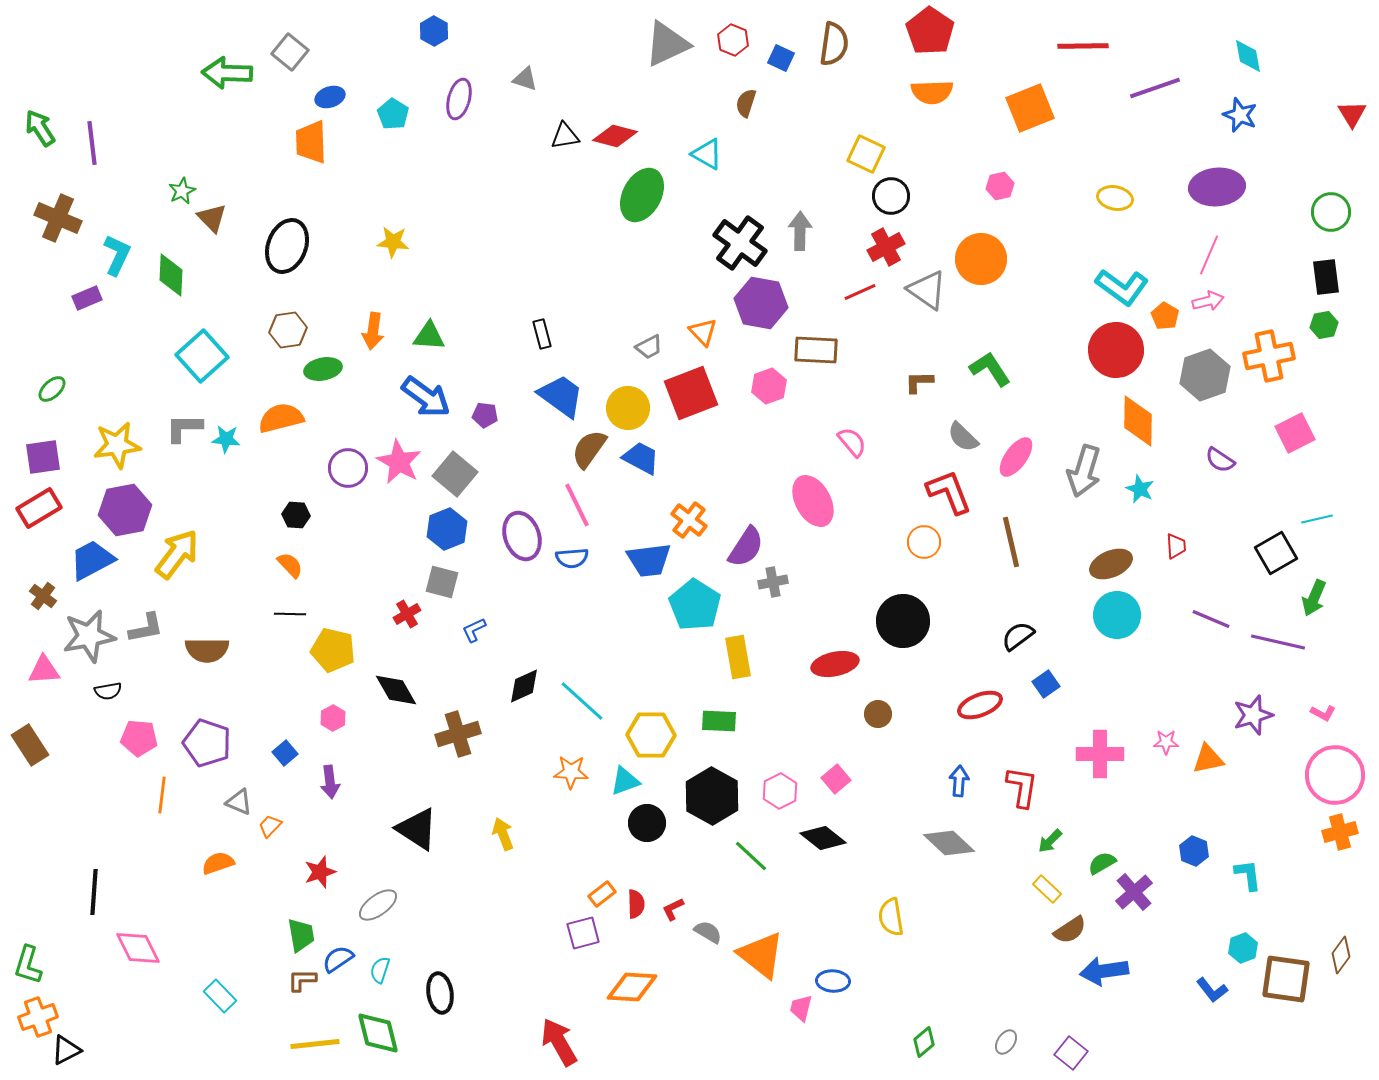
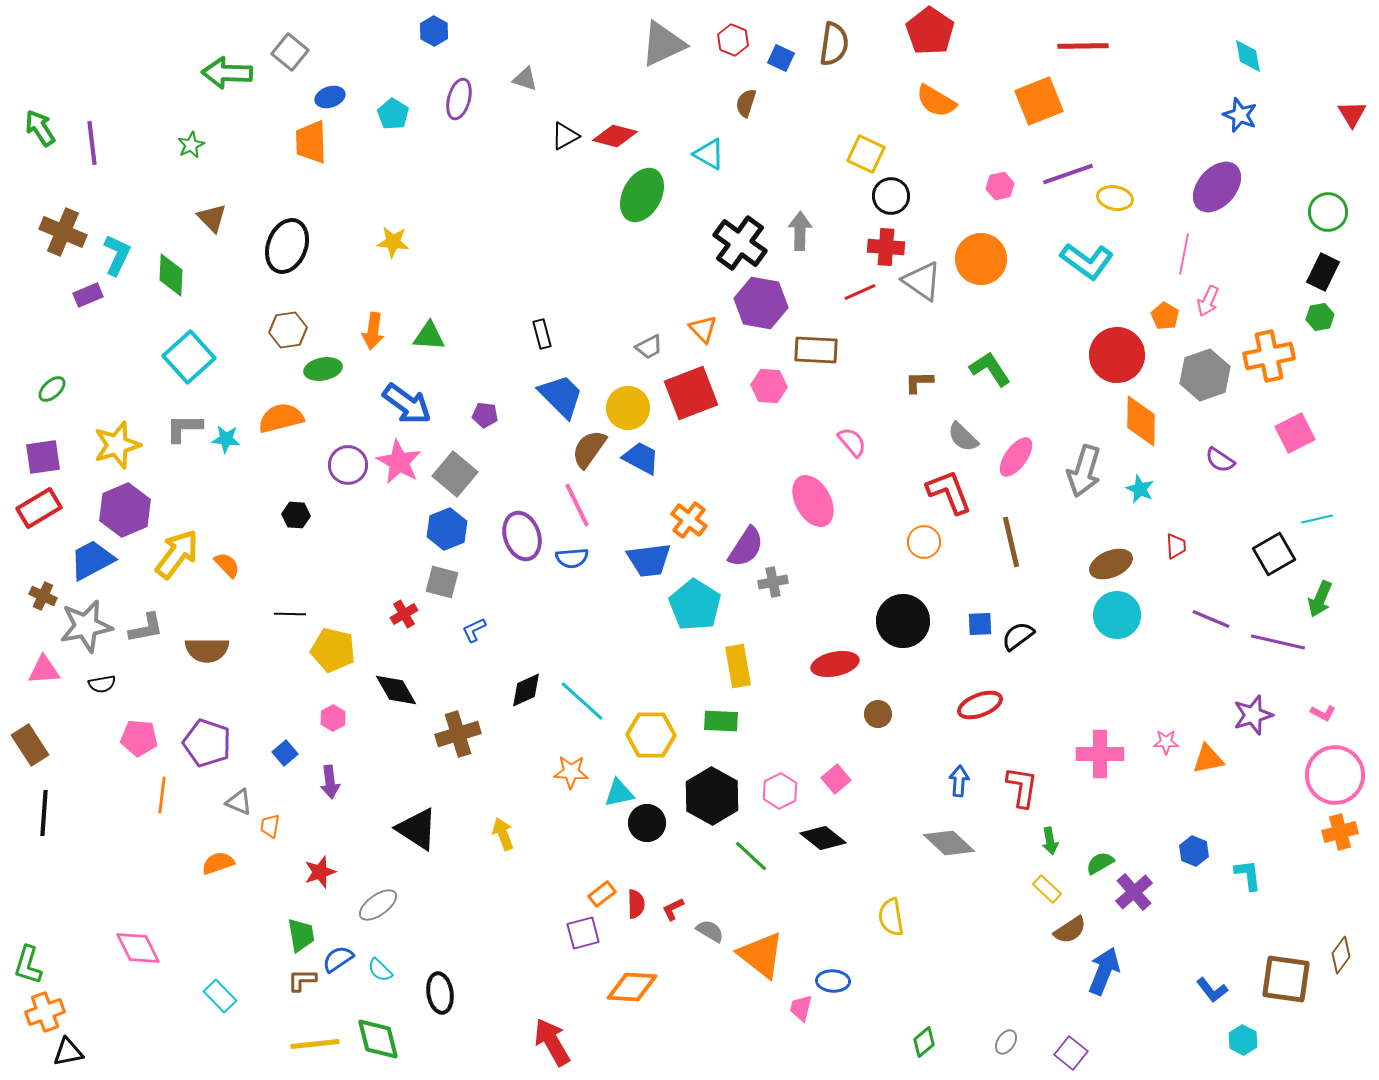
gray triangle at (667, 44): moved 4 px left
purple line at (1155, 88): moved 87 px left, 86 px down
orange semicircle at (932, 92): moved 4 px right, 9 px down; rotated 33 degrees clockwise
orange square at (1030, 108): moved 9 px right, 7 px up
black triangle at (565, 136): rotated 20 degrees counterclockwise
cyan triangle at (707, 154): moved 2 px right
purple ellipse at (1217, 187): rotated 44 degrees counterclockwise
green star at (182, 191): moved 9 px right, 46 px up
green circle at (1331, 212): moved 3 px left
brown cross at (58, 218): moved 5 px right, 14 px down
red cross at (886, 247): rotated 33 degrees clockwise
pink line at (1209, 255): moved 25 px left, 1 px up; rotated 12 degrees counterclockwise
black rectangle at (1326, 277): moved 3 px left, 5 px up; rotated 33 degrees clockwise
cyan L-shape at (1122, 287): moved 35 px left, 26 px up
gray triangle at (927, 290): moved 5 px left, 9 px up
purple rectangle at (87, 298): moved 1 px right, 3 px up
pink arrow at (1208, 301): rotated 128 degrees clockwise
green hexagon at (1324, 325): moved 4 px left, 8 px up
orange triangle at (703, 332): moved 3 px up
red circle at (1116, 350): moved 1 px right, 5 px down
cyan square at (202, 356): moved 13 px left, 1 px down
pink hexagon at (769, 386): rotated 24 degrees clockwise
blue trapezoid at (561, 396): rotated 9 degrees clockwise
blue arrow at (426, 397): moved 19 px left, 7 px down
orange diamond at (1138, 421): moved 3 px right
yellow star at (117, 445): rotated 9 degrees counterclockwise
purple circle at (348, 468): moved 3 px up
purple hexagon at (125, 510): rotated 12 degrees counterclockwise
black square at (1276, 553): moved 2 px left, 1 px down
orange semicircle at (290, 565): moved 63 px left
brown cross at (43, 596): rotated 12 degrees counterclockwise
green arrow at (1314, 598): moved 6 px right, 1 px down
red cross at (407, 614): moved 3 px left
gray star at (89, 636): moved 3 px left, 10 px up
yellow rectangle at (738, 657): moved 9 px down
blue square at (1046, 684): moved 66 px left, 60 px up; rotated 32 degrees clockwise
black diamond at (524, 686): moved 2 px right, 4 px down
black semicircle at (108, 691): moved 6 px left, 7 px up
green rectangle at (719, 721): moved 2 px right
cyan triangle at (625, 781): moved 6 px left, 12 px down; rotated 8 degrees clockwise
orange trapezoid at (270, 826): rotated 35 degrees counterclockwise
green arrow at (1050, 841): rotated 56 degrees counterclockwise
green semicircle at (1102, 863): moved 2 px left
black line at (94, 892): moved 50 px left, 79 px up
gray semicircle at (708, 932): moved 2 px right, 1 px up
cyan hexagon at (1243, 948): moved 92 px down; rotated 12 degrees counterclockwise
cyan semicircle at (380, 970): rotated 64 degrees counterclockwise
blue arrow at (1104, 971): rotated 120 degrees clockwise
orange cross at (38, 1017): moved 7 px right, 5 px up
green diamond at (378, 1033): moved 6 px down
red arrow at (559, 1042): moved 7 px left
black triangle at (66, 1050): moved 2 px right, 2 px down; rotated 16 degrees clockwise
